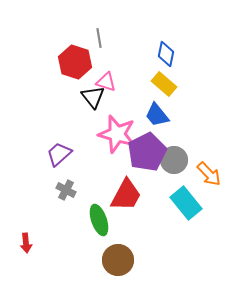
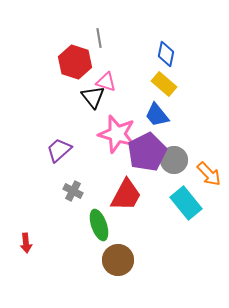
purple trapezoid: moved 4 px up
gray cross: moved 7 px right, 1 px down
green ellipse: moved 5 px down
